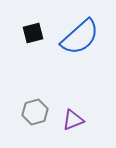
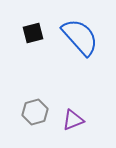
blue semicircle: rotated 90 degrees counterclockwise
